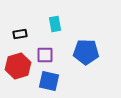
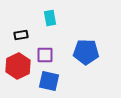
cyan rectangle: moved 5 px left, 6 px up
black rectangle: moved 1 px right, 1 px down
red hexagon: rotated 10 degrees counterclockwise
